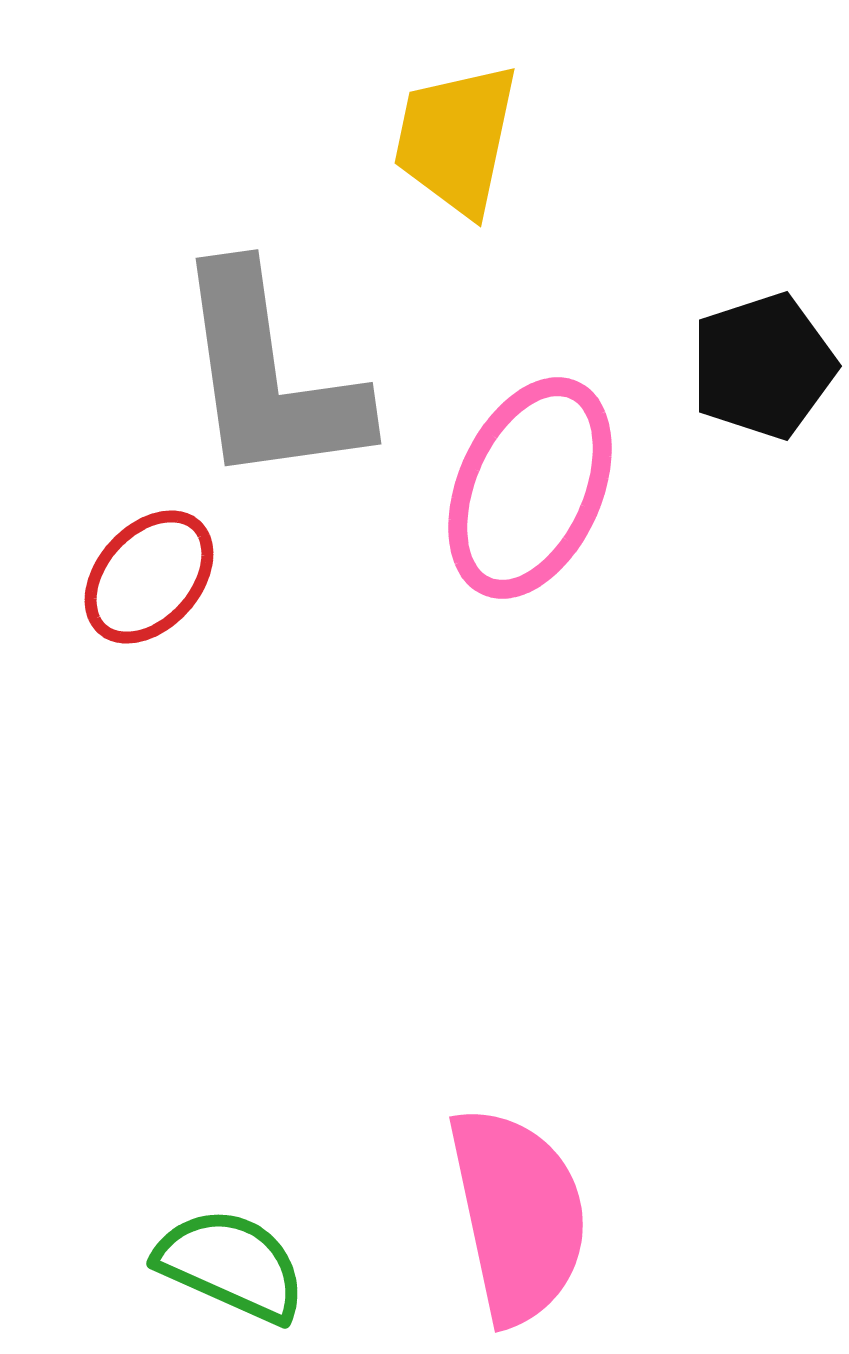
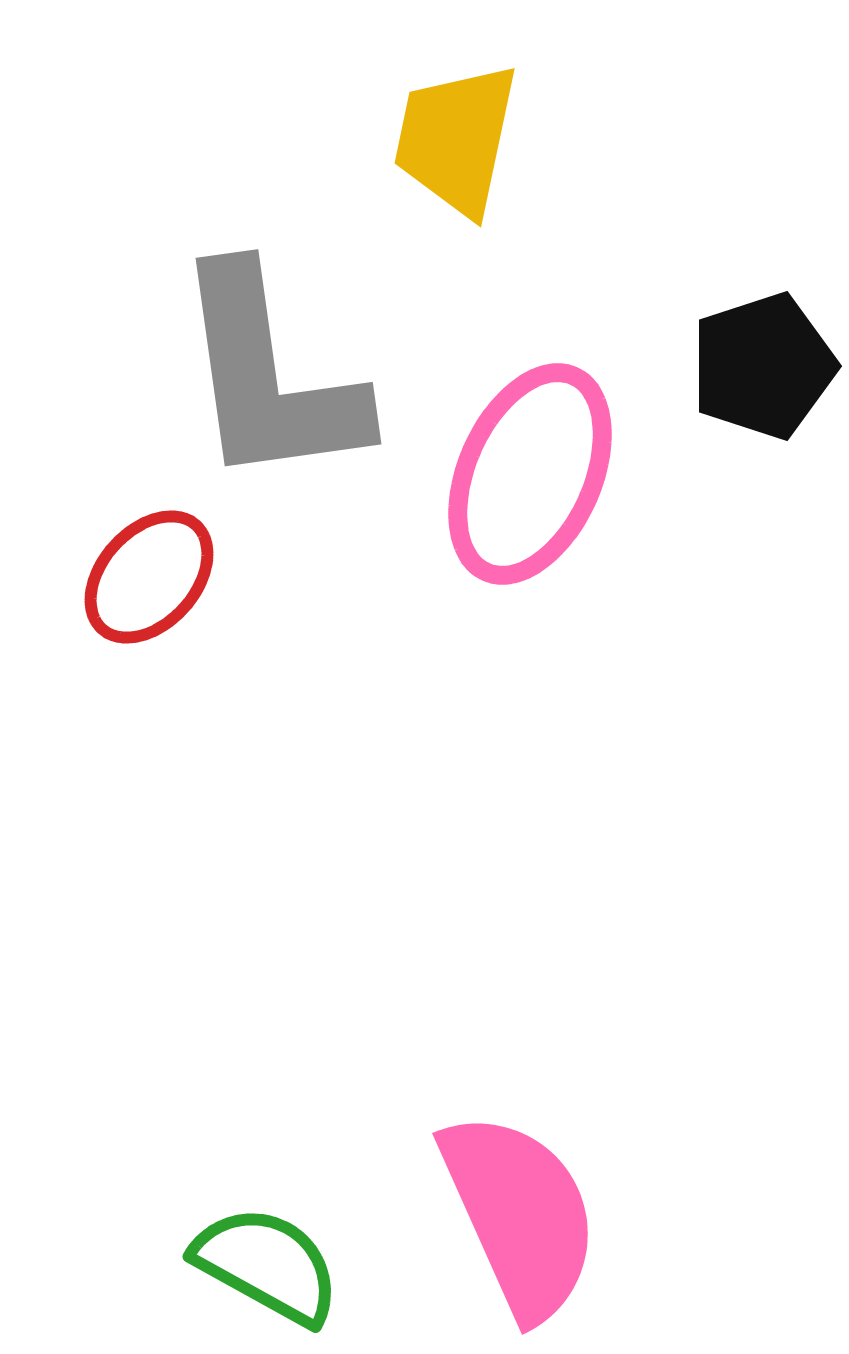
pink ellipse: moved 14 px up
pink semicircle: moved 2 px right; rotated 12 degrees counterclockwise
green semicircle: moved 36 px right; rotated 5 degrees clockwise
